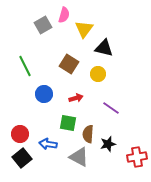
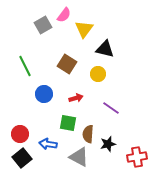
pink semicircle: rotated 21 degrees clockwise
black triangle: moved 1 px right, 1 px down
brown square: moved 2 px left
